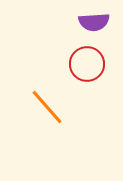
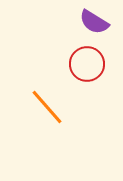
purple semicircle: rotated 36 degrees clockwise
